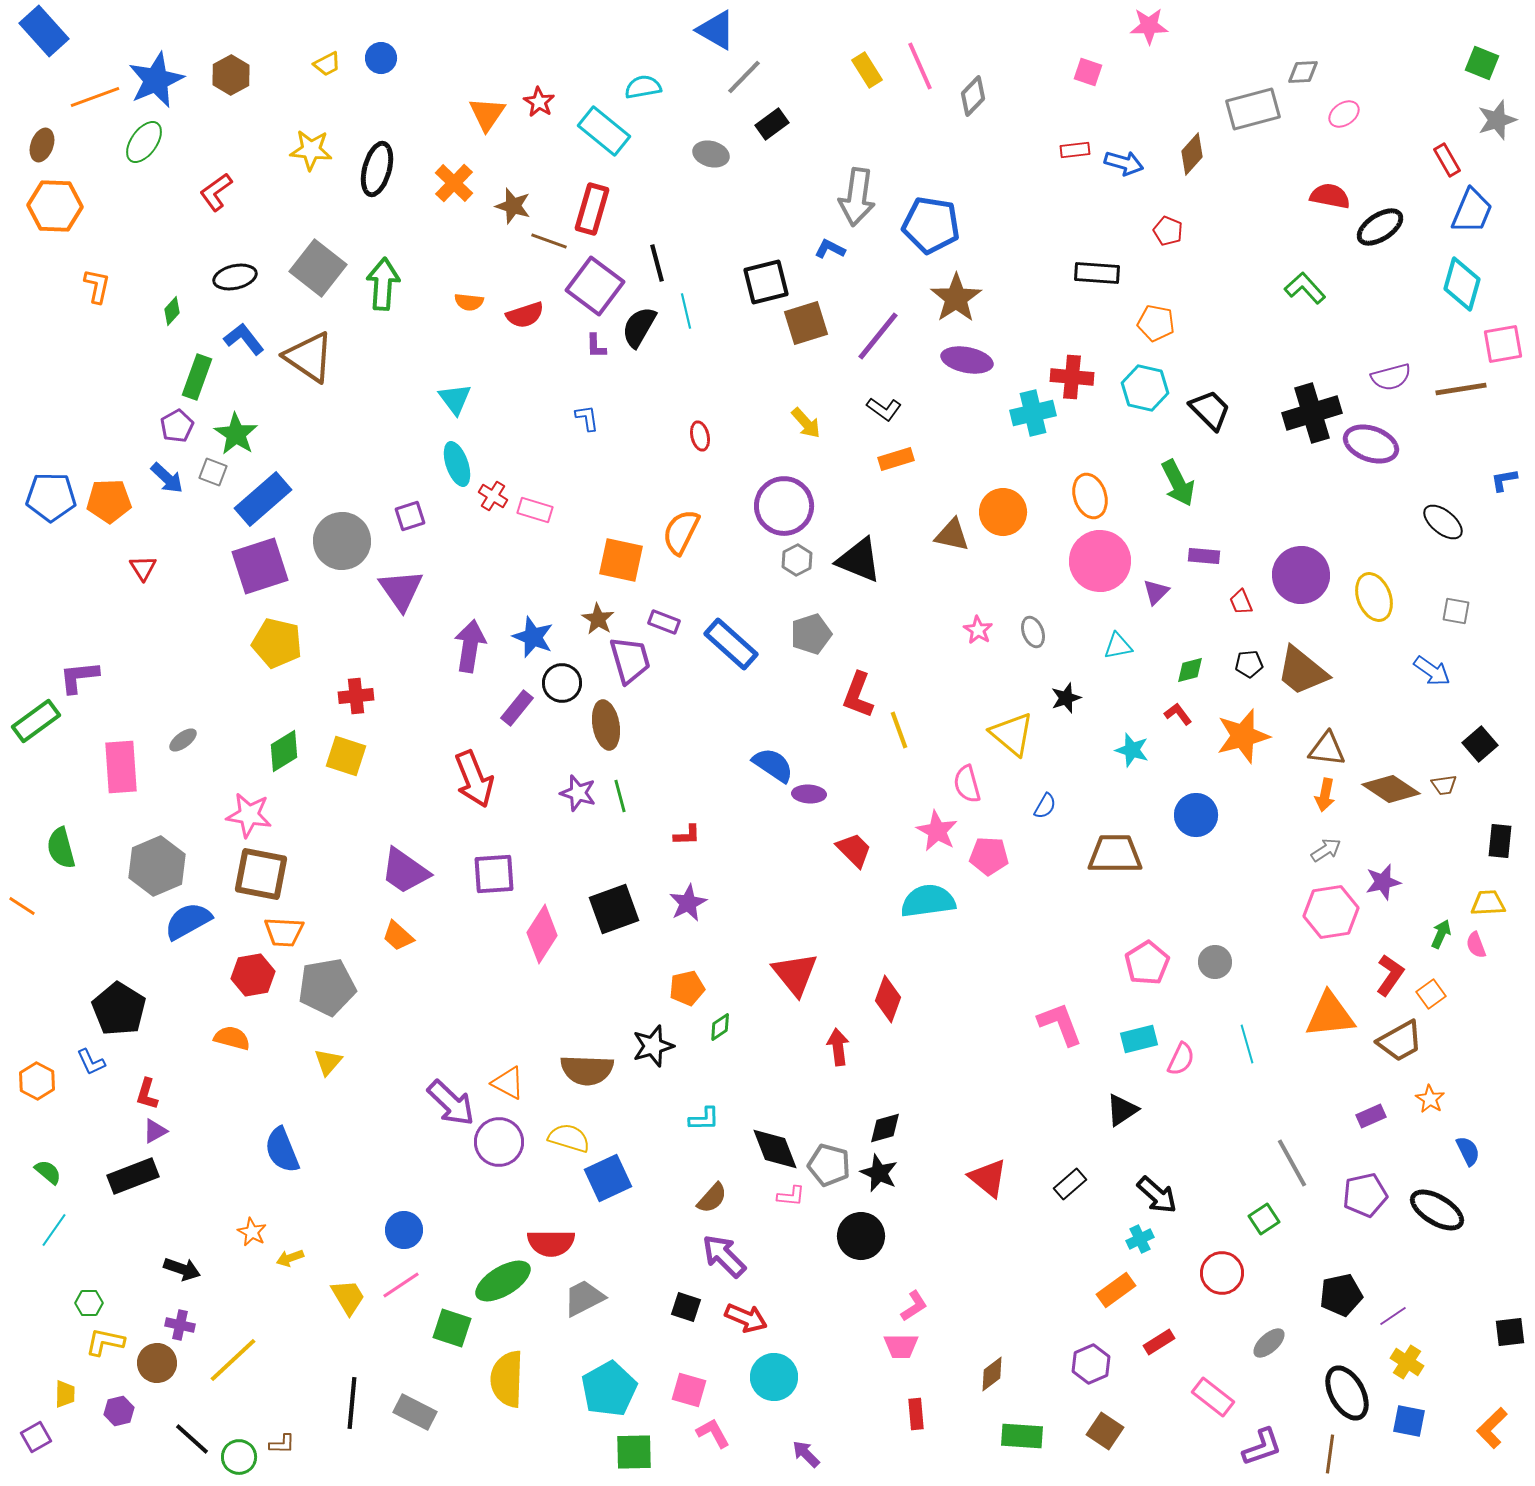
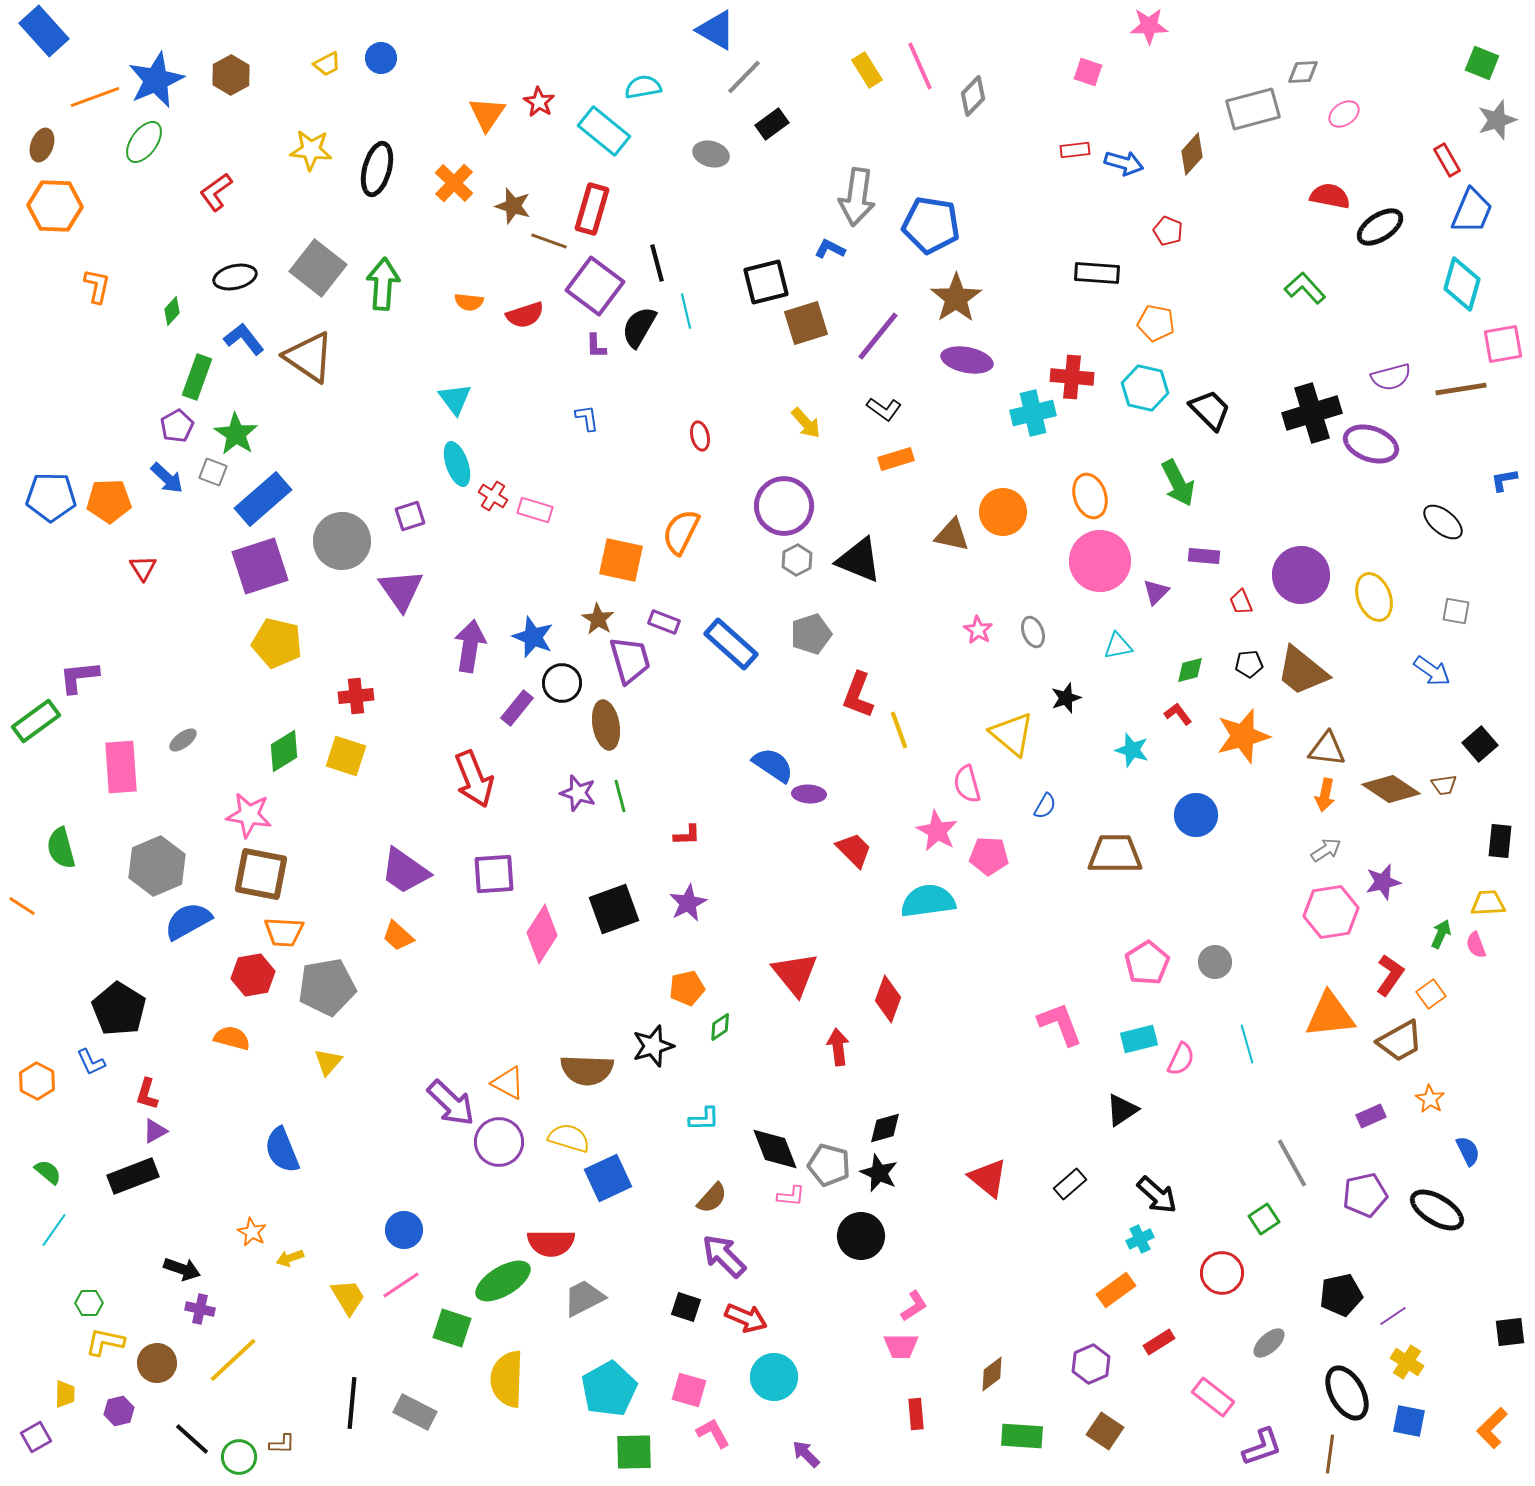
purple cross at (180, 1325): moved 20 px right, 16 px up
